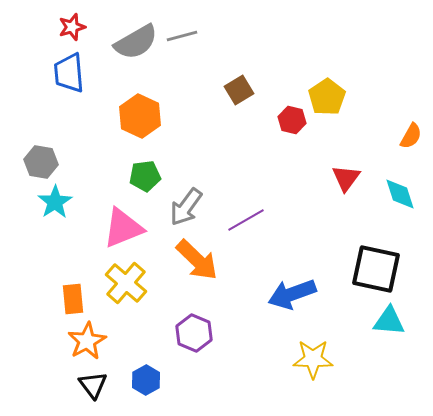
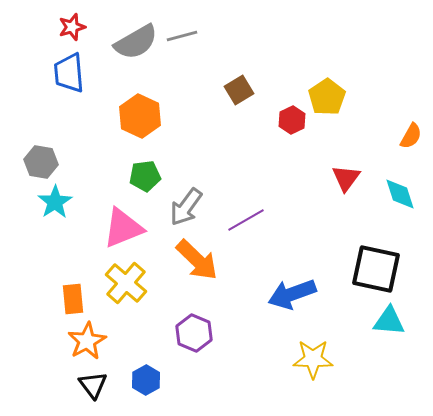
red hexagon: rotated 20 degrees clockwise
